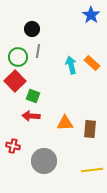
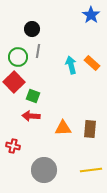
red square: moved 1 px left, 1 px down
orange triangle: moved 2 px left, 5 px down
gray circle: moved 9 px down
yellow line: moved 1 px left
